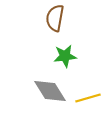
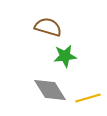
brown semicircle: moved 7 px left, 9 px down; rotated 96 degrees clockwise
gray diamond: moved 1 px up
